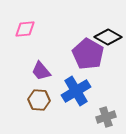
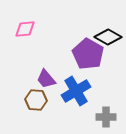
purple trapezoid: moved 5 px right, 8 px down
brown hexagon: moved 3 px left
gray cross: rotated 18 degrees clockwise
